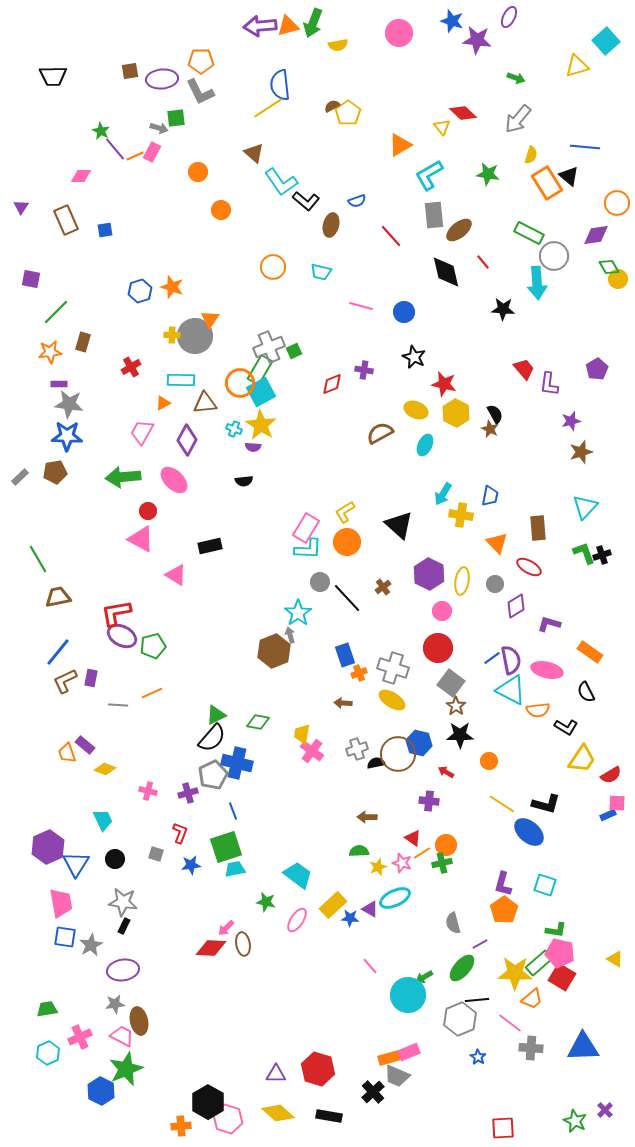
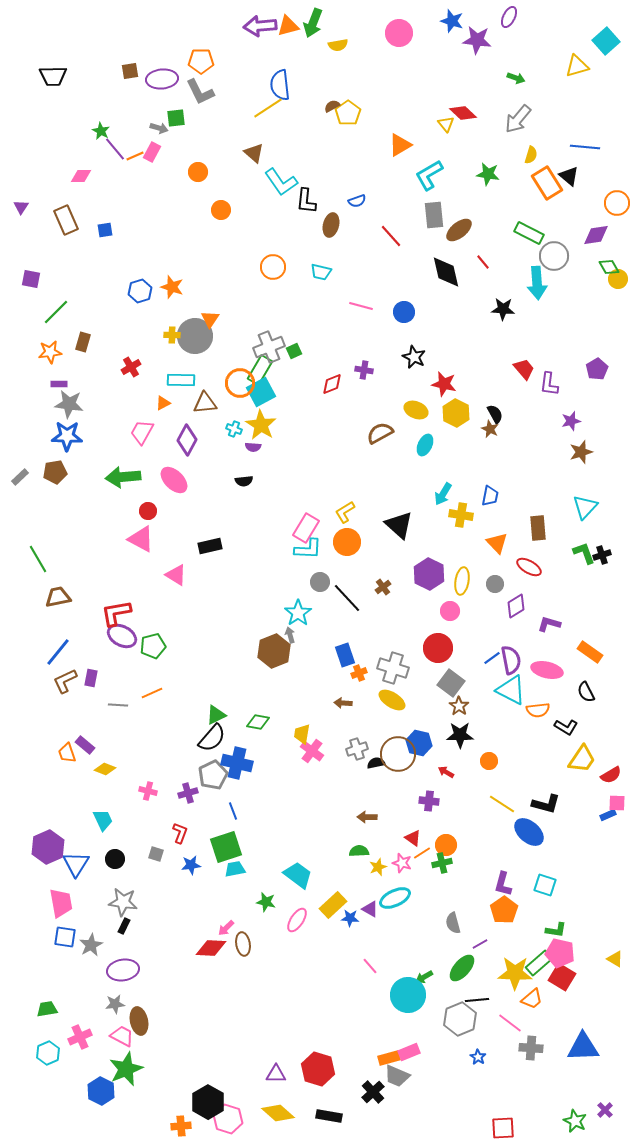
yellow triangle at (442, 127): moved 4 px right, 3 px up
black L-shape at (306, 201): rotated 56 degrees clockwise
pink circle at (442, 611): moved 8 px right
brown star at (456, 706): moved 3 px right
